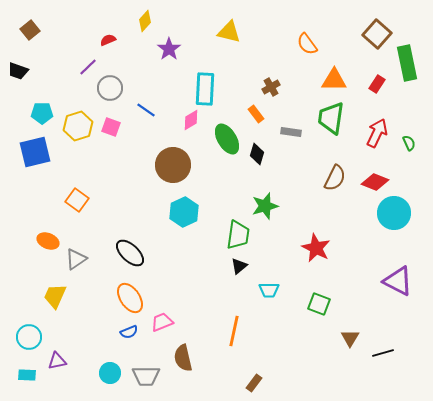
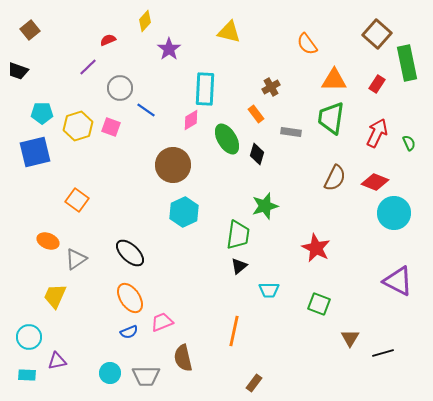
gray circle at (110, 88): moved 10 px right
